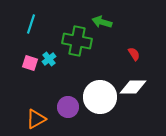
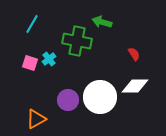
cyan line: moved 1 px right; rotated 12 degrees clockwise
white diamond: moved 2 px right, 1 px up
purple circle: moved 7 px up
